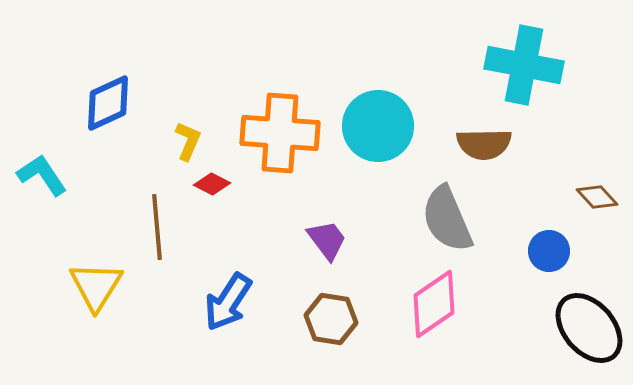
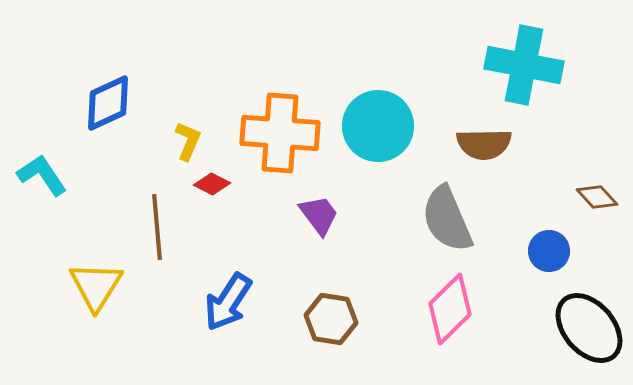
purple trapezoid: moved 8 px left, 25 px up
pink diamond: moved 16 px right, 5 px down; rotated 10 degrees counterclockwise
